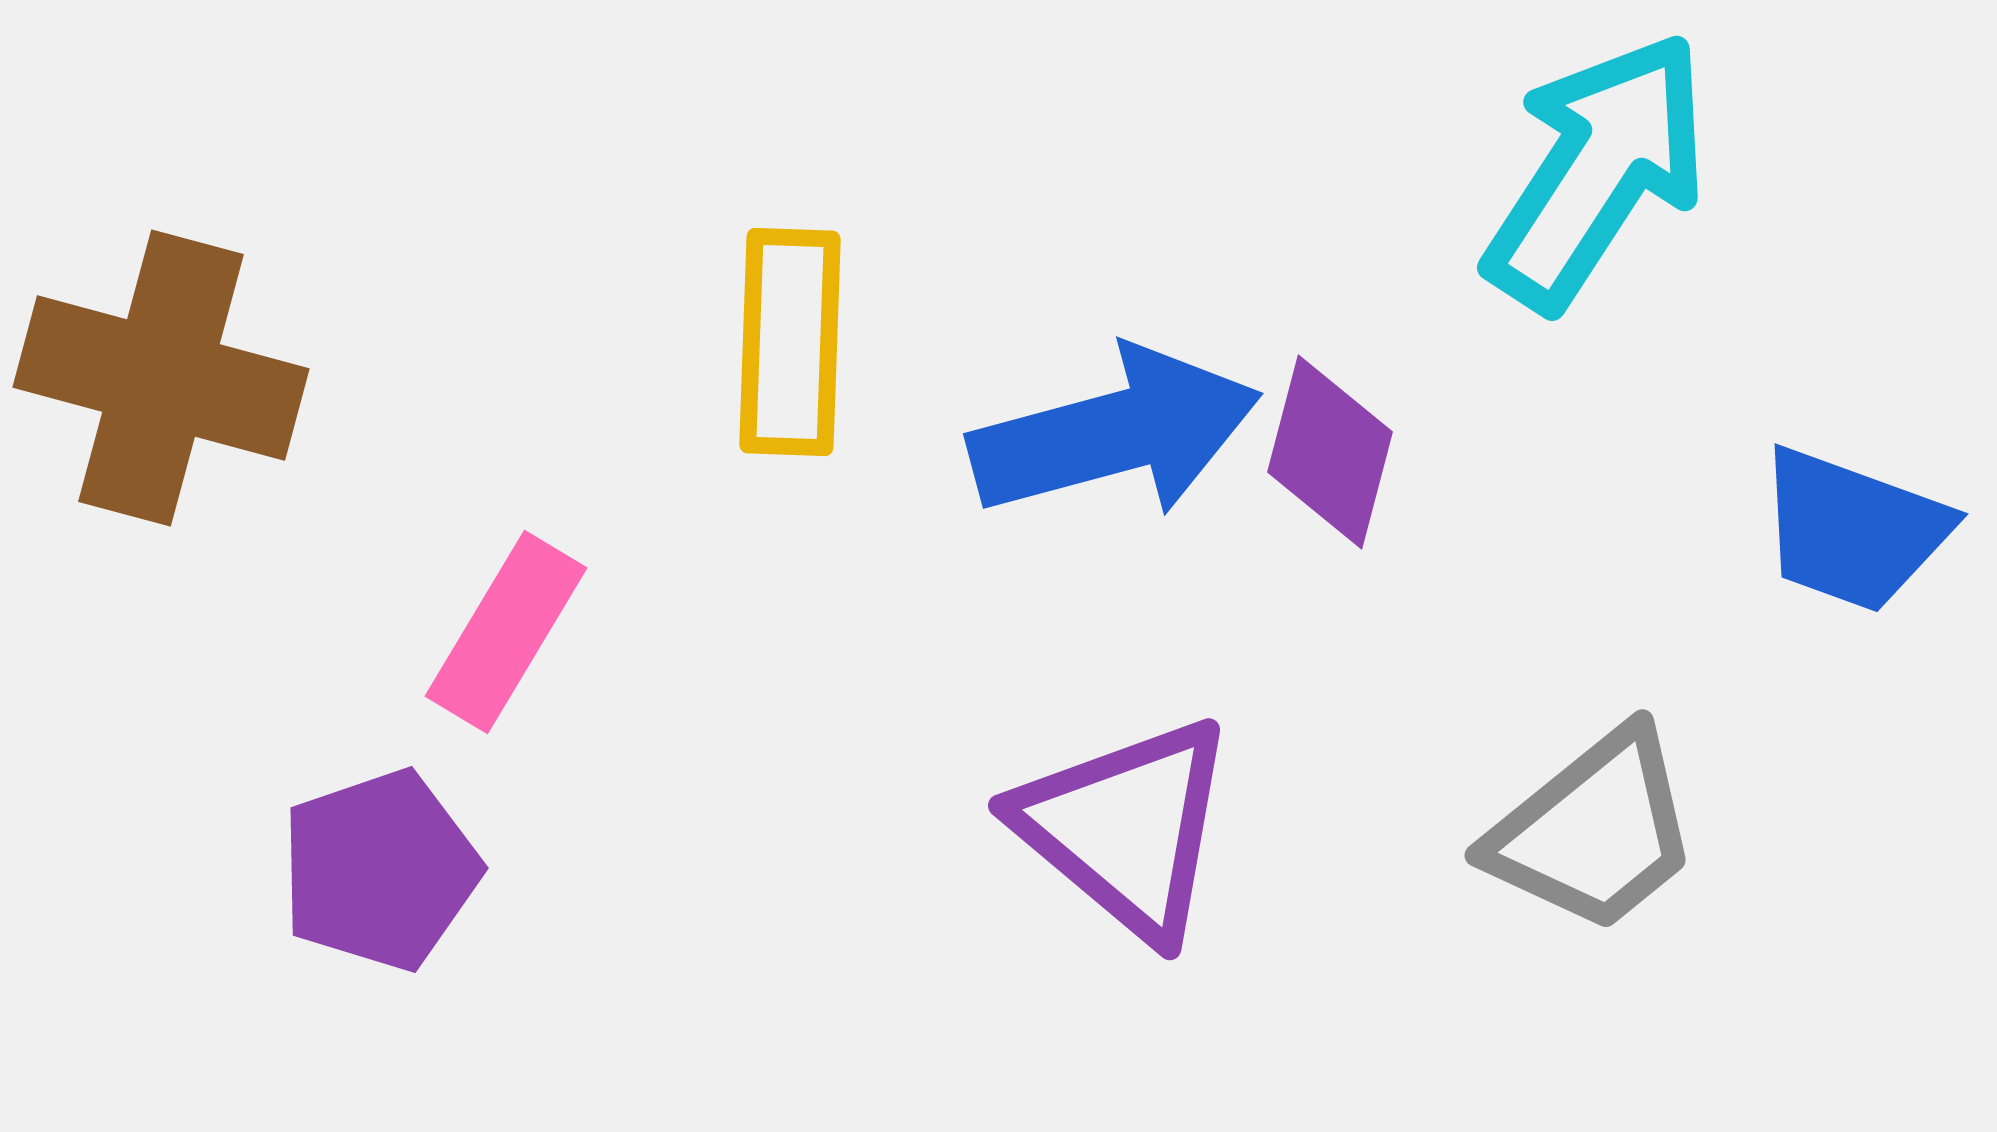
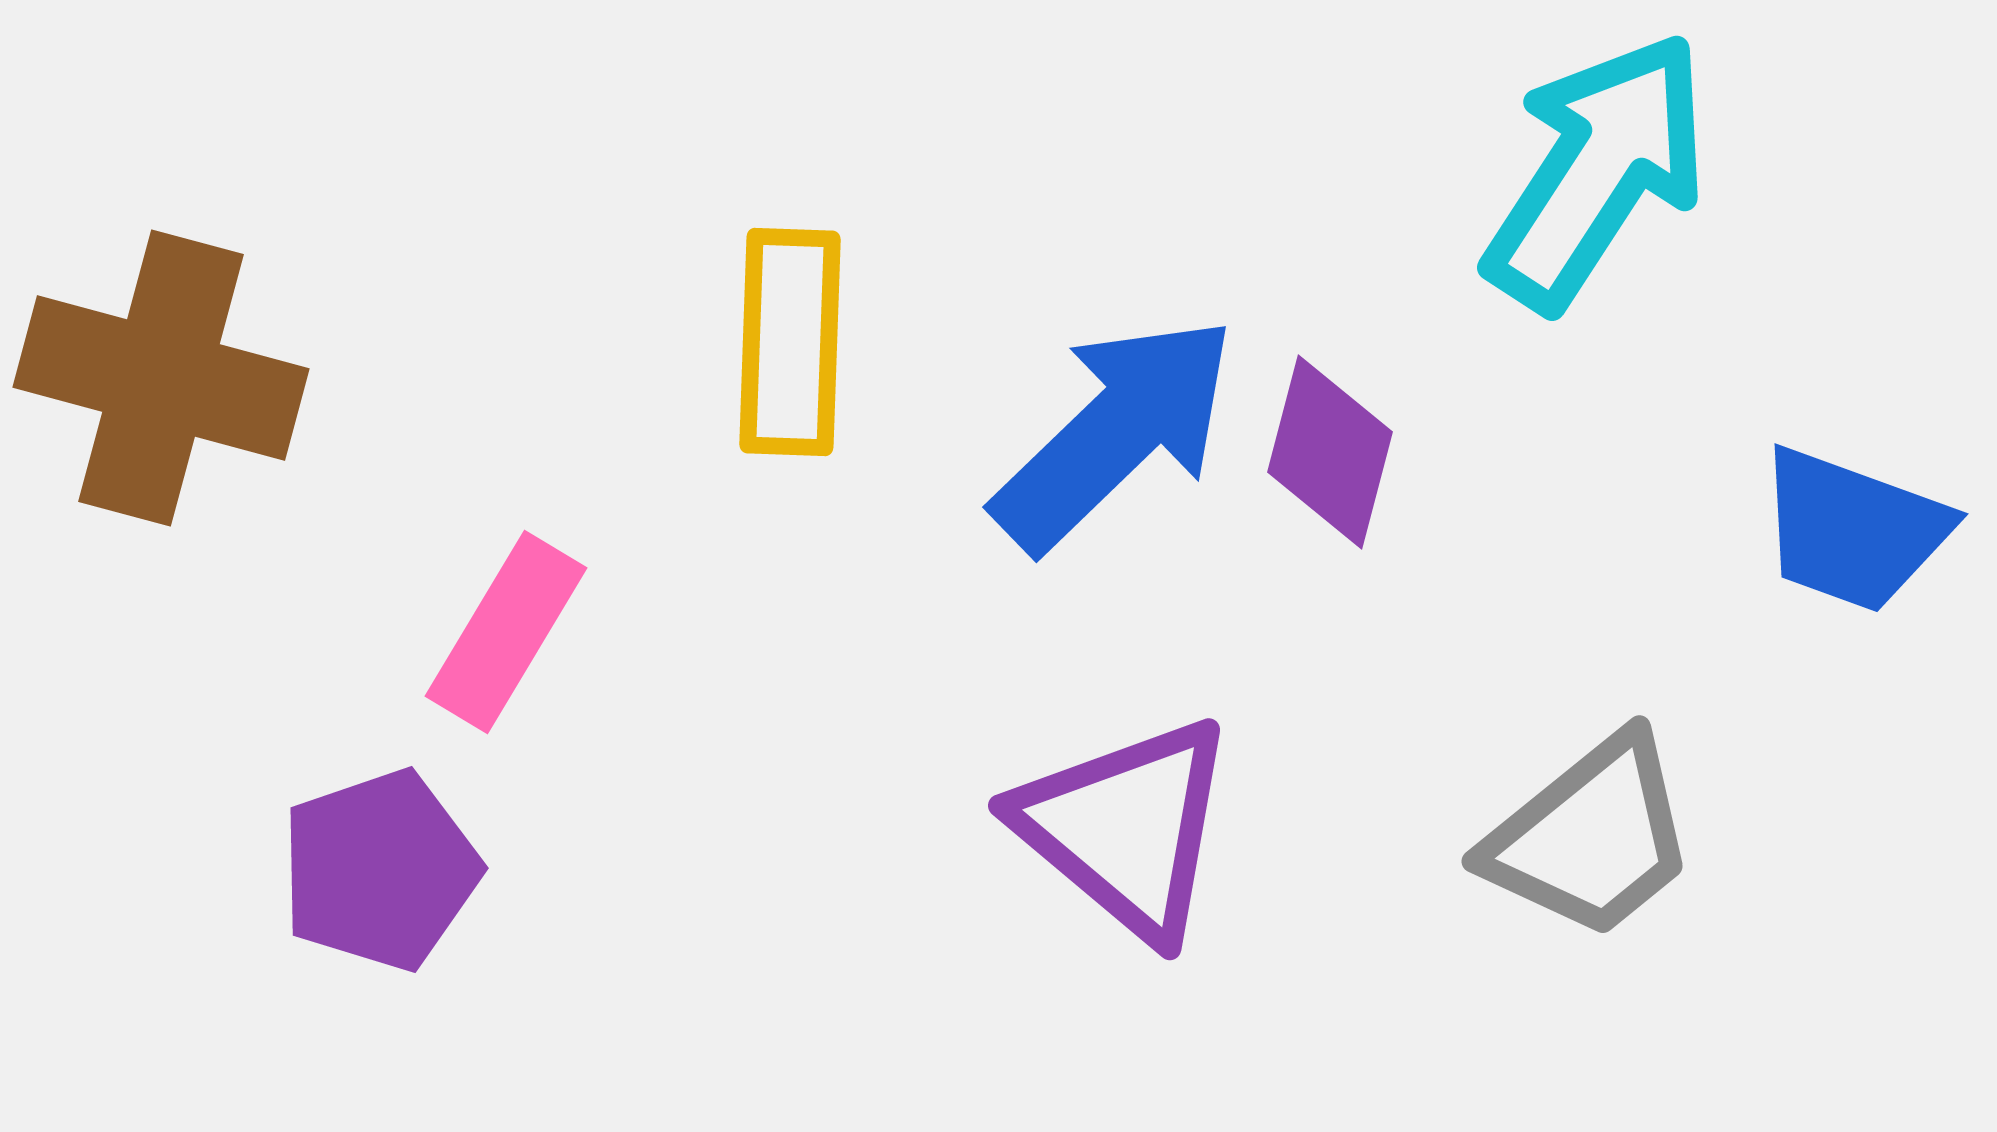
blue arrow: rotated 29 degrees counterclockwise
gray trapezoid: moved 3 px left, 6 px down
